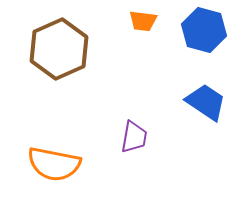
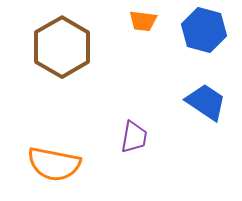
brown hexagon: moved 3 px right, 2 px up; rotated 6 degrees counterclockwise
